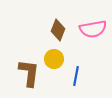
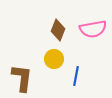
brown L-shape: moved 7 px left, 5 px down
